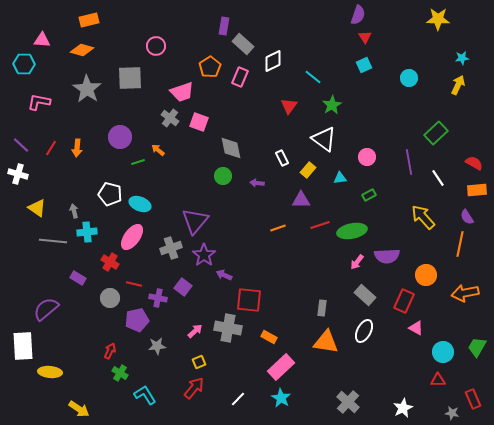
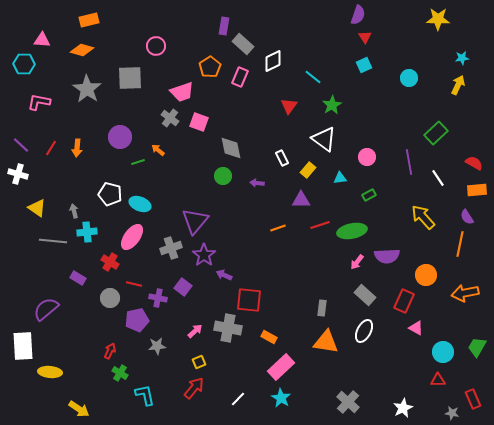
cyan L-shape at (145, 395): rotated 20 degrees clockwise
